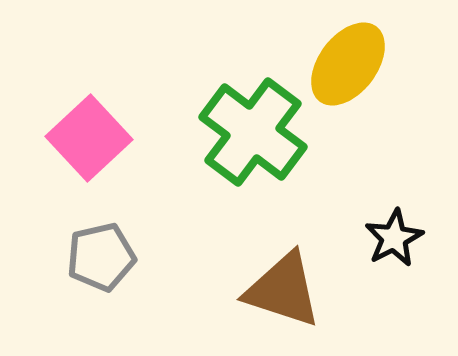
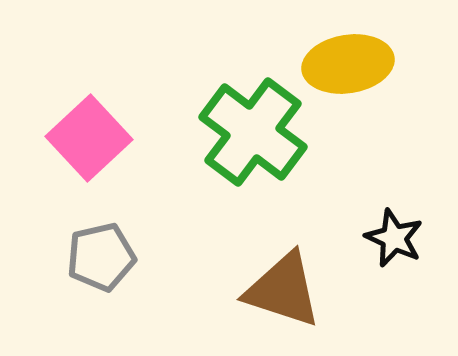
yellow ellipse: rotated 44 degrees clockwise
black star: rotated 20 degrees counterclockwise
